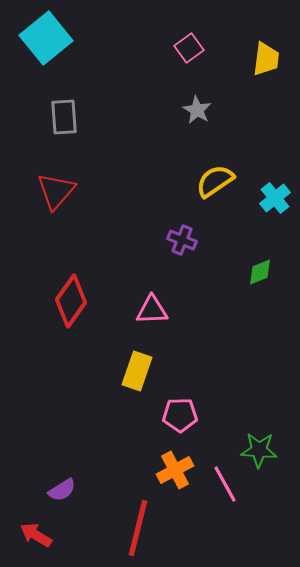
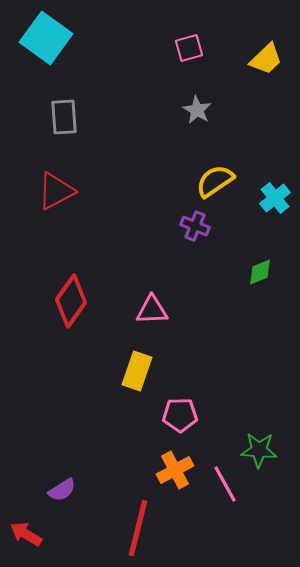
cyan square: rotated 15 degrees counterclockwise
pink square: rotated 20 degrees clockwise
yellow trapezoid: rotated 39 degrees clockwise
red triangle: rotated 21 degrees clockwise
purple cross: moved 13 px right, 14 px up
red arrow: moved 10 px left, 1 px up
